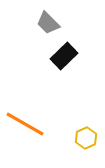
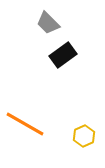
black rectangle: moved 1 px left, 1 px up; rotated 8 degrees clockwise
yellow hexagon: moved 2 px left, 2 px up
